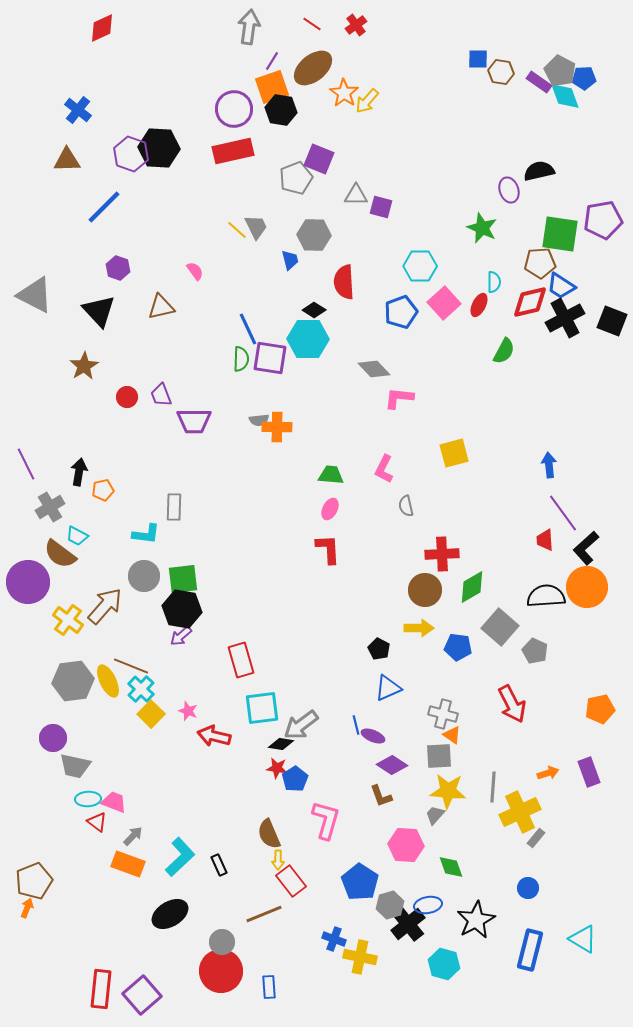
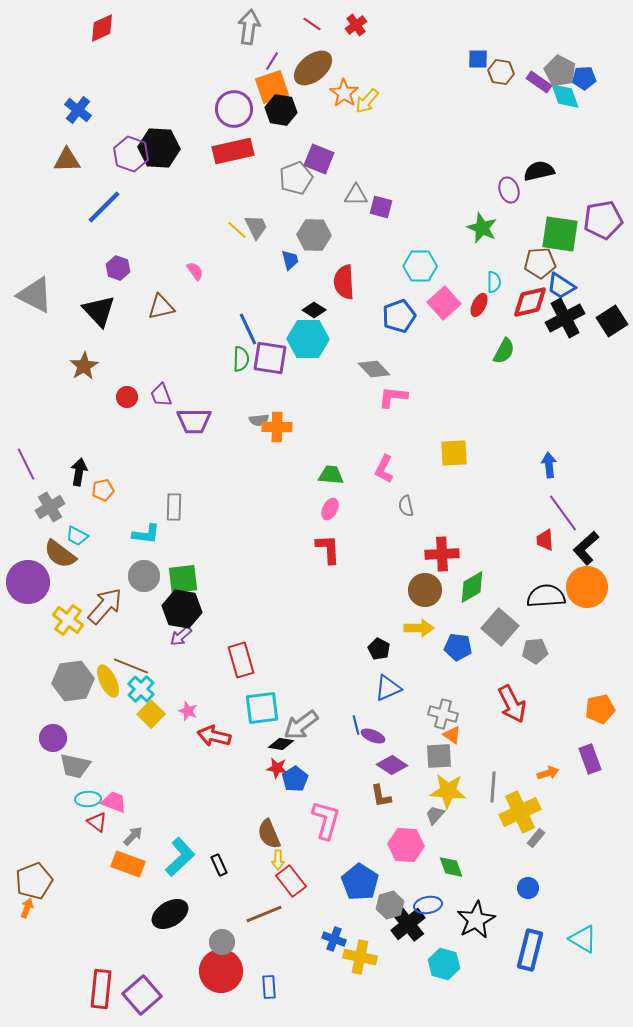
blue pentagon at (401, 312): moved 2 px left, 4 px down
black square at (612, 321): rotated 36 degrees clockwise
pink L-shape at (399, 398): moved 6 px left, 1 px up
yellow square at (454, 453): rotated 12 degrees clockwise
gray pentagon at (535, 651): rotated 30 degrees counterclockwise
purple rectangle at (589, 772): moved 1 px right, 13 px up
brown L-shape at (381, 796): rotated 10 degrees clockwise
